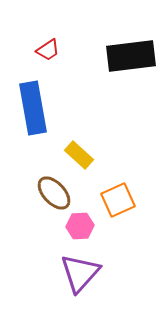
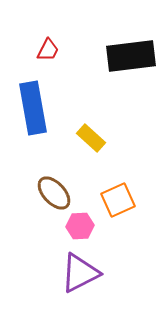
red trapezoid: rotated 30 degrees counterclockwise
yellow rectangle: moved 12 px right, 17 px up
purple triangle: rotated 21 degrees clockwise
